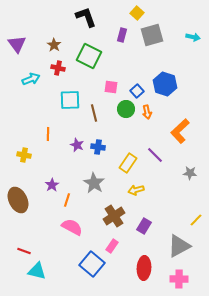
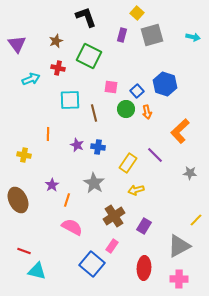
brown star at (54, 45): moved 2 px right, 4 px up; rotated 16 degrees clockwise
